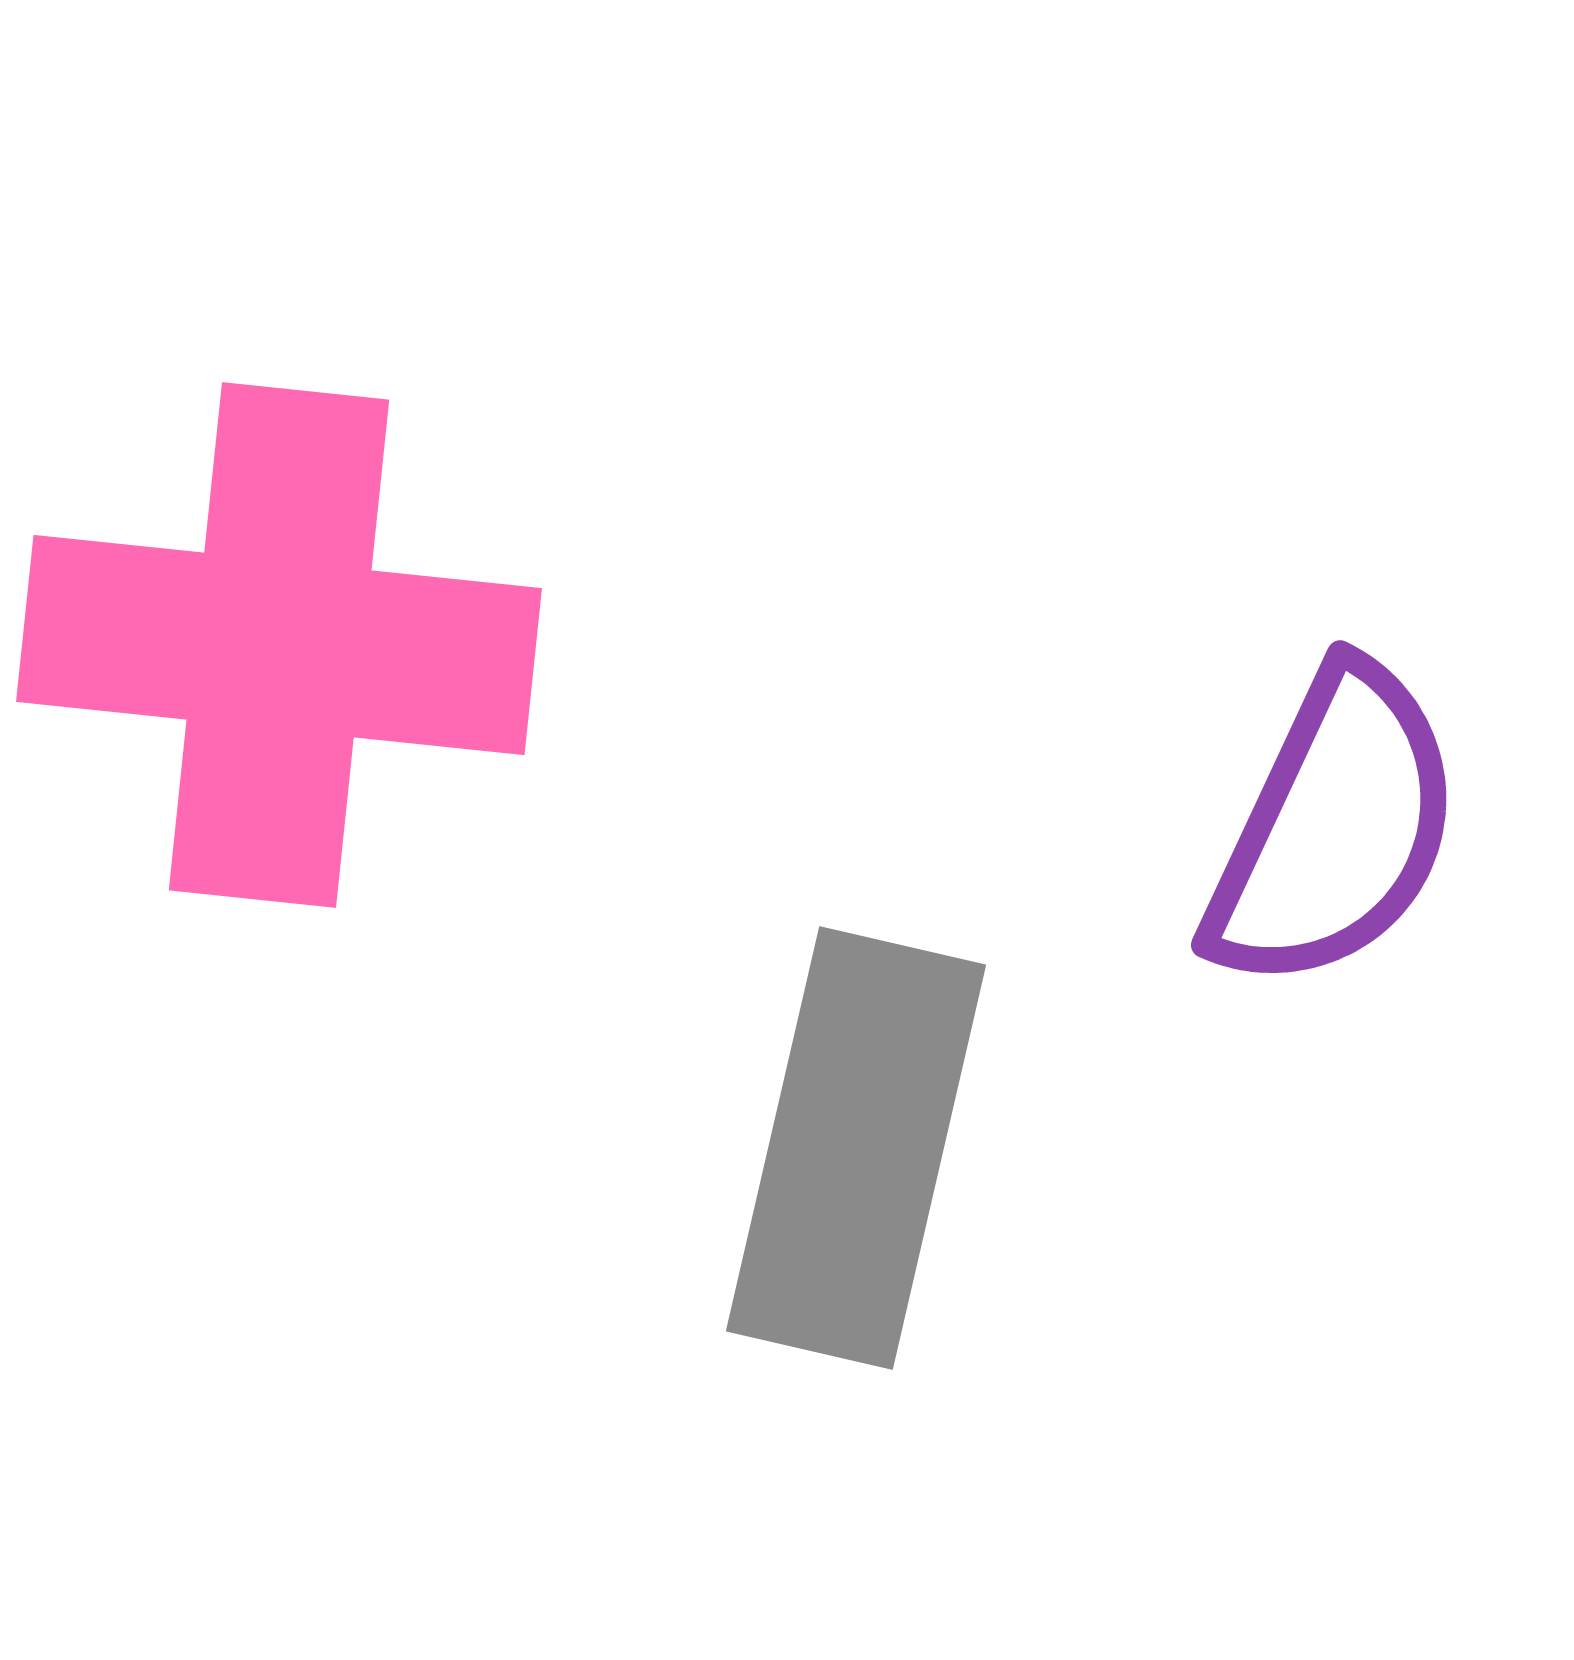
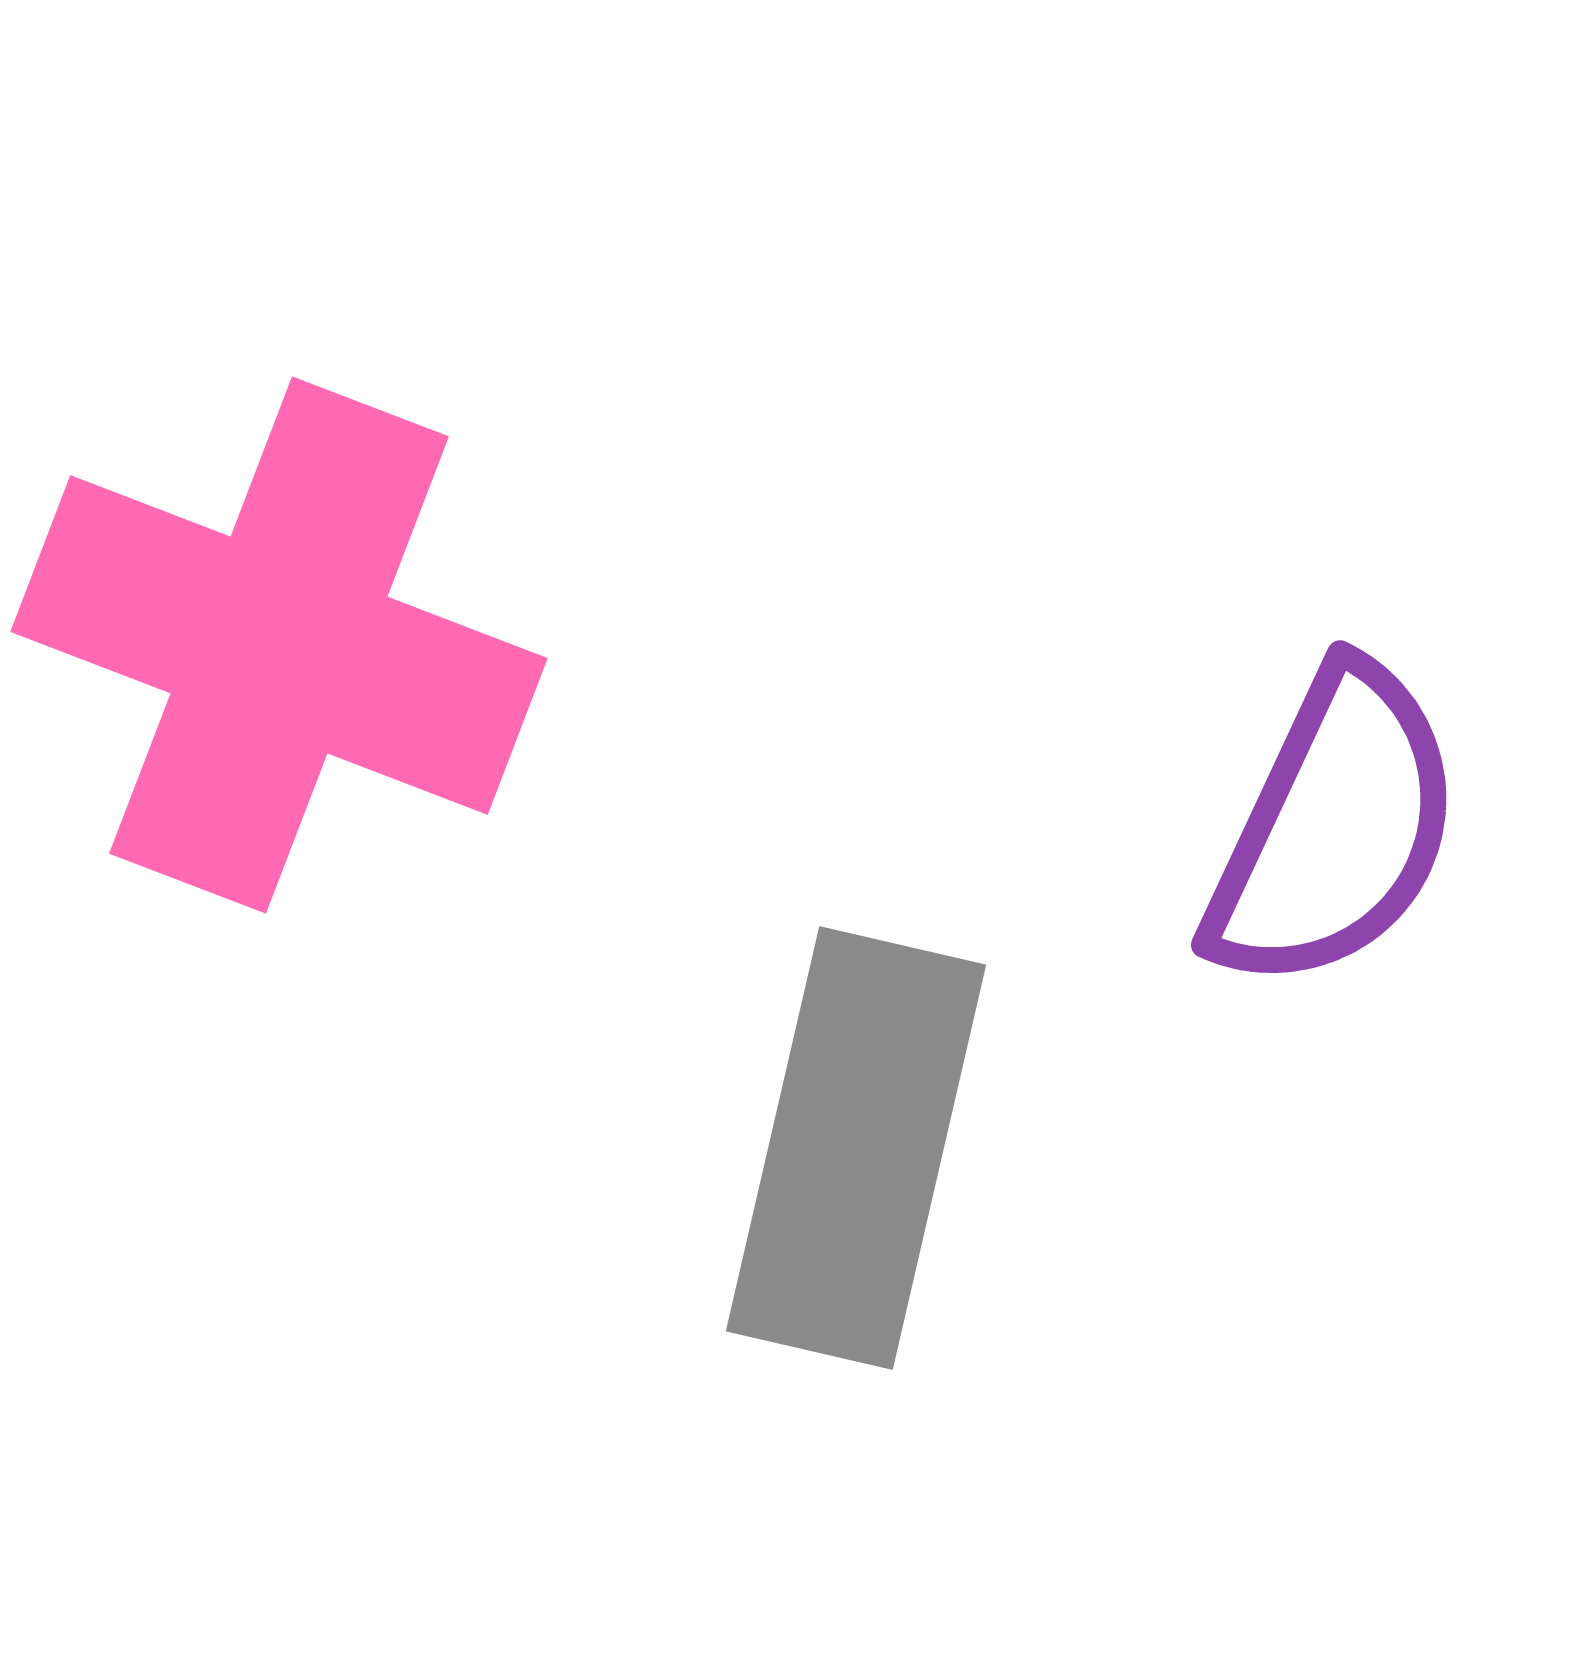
pink cross: rotated 15 degrees clockwise
